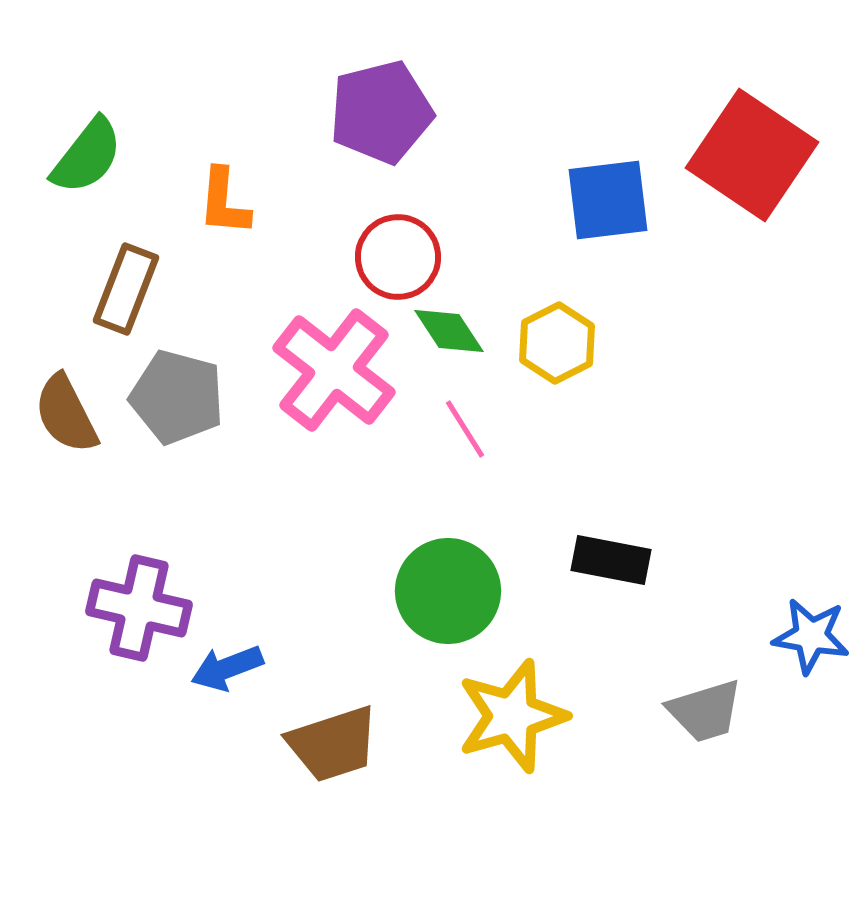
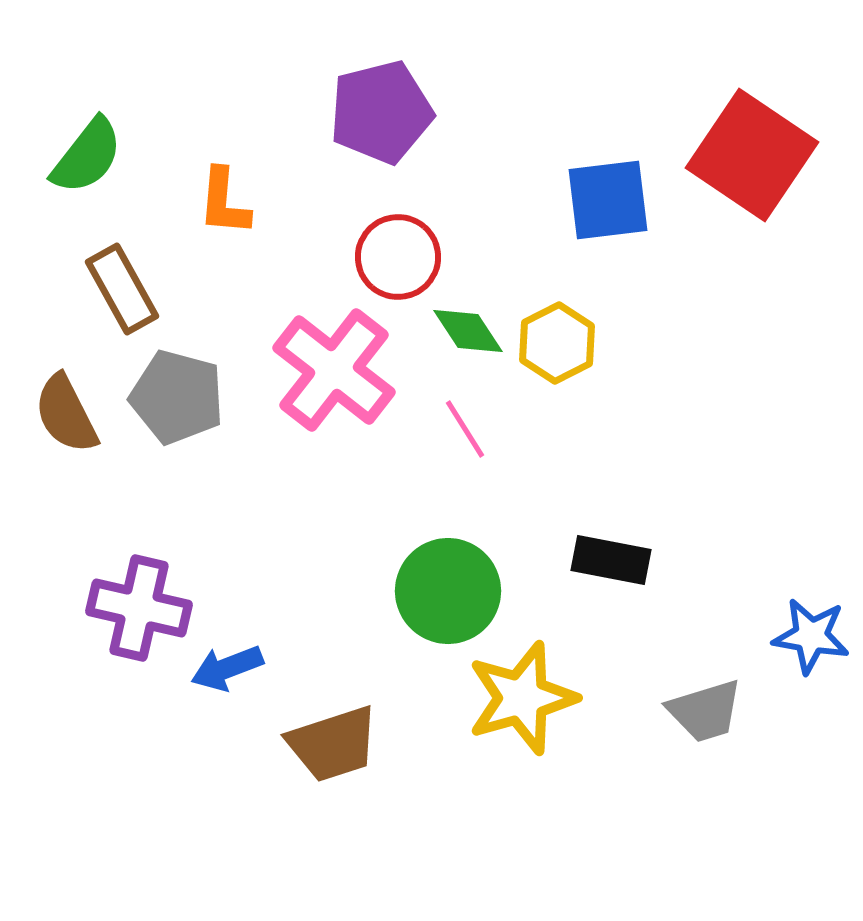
brown rectangle: moved 4 px left; rotated 50 degrees counterclockwise
green diamond: moved 19 px right
yellow star: moved 10 px right, 18 px up
